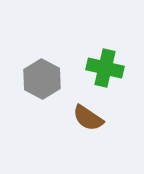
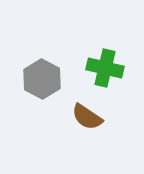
brown semicircle: moved 1 px left, 1 px up
